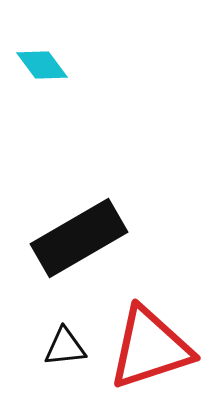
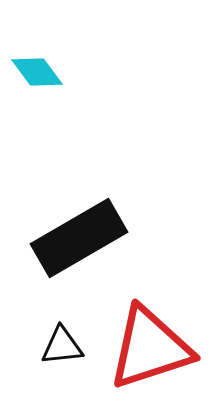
cyan diamond: moved 5 px left, 7 px down
black triangle: moved 3 px left, 1 px up
